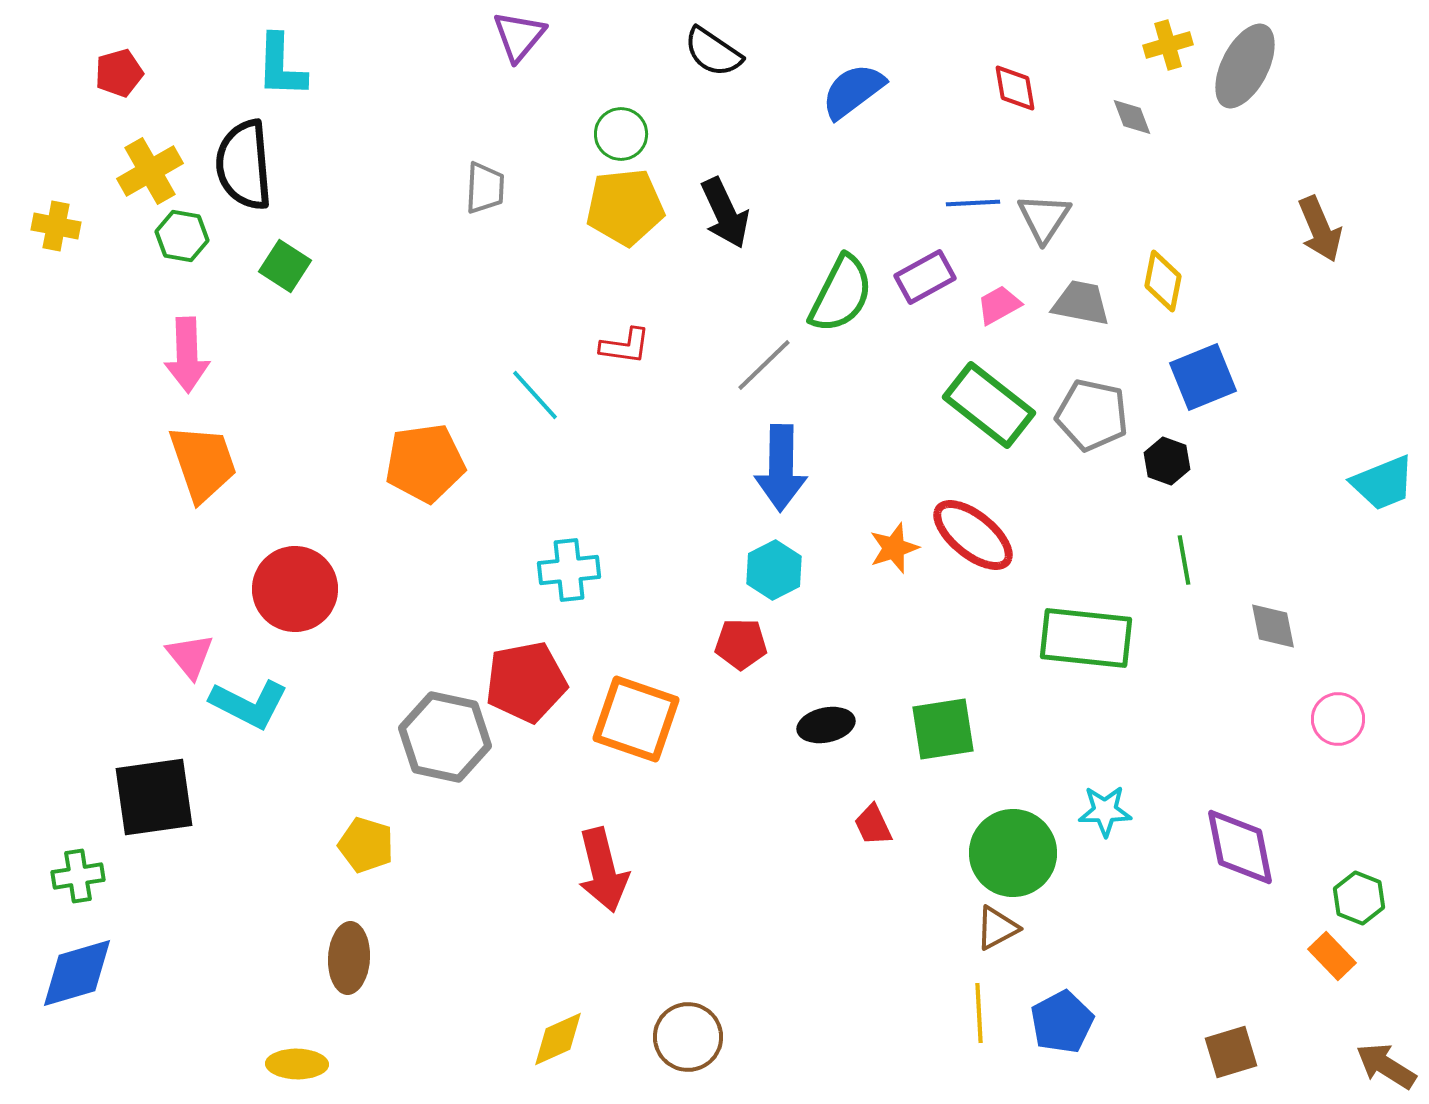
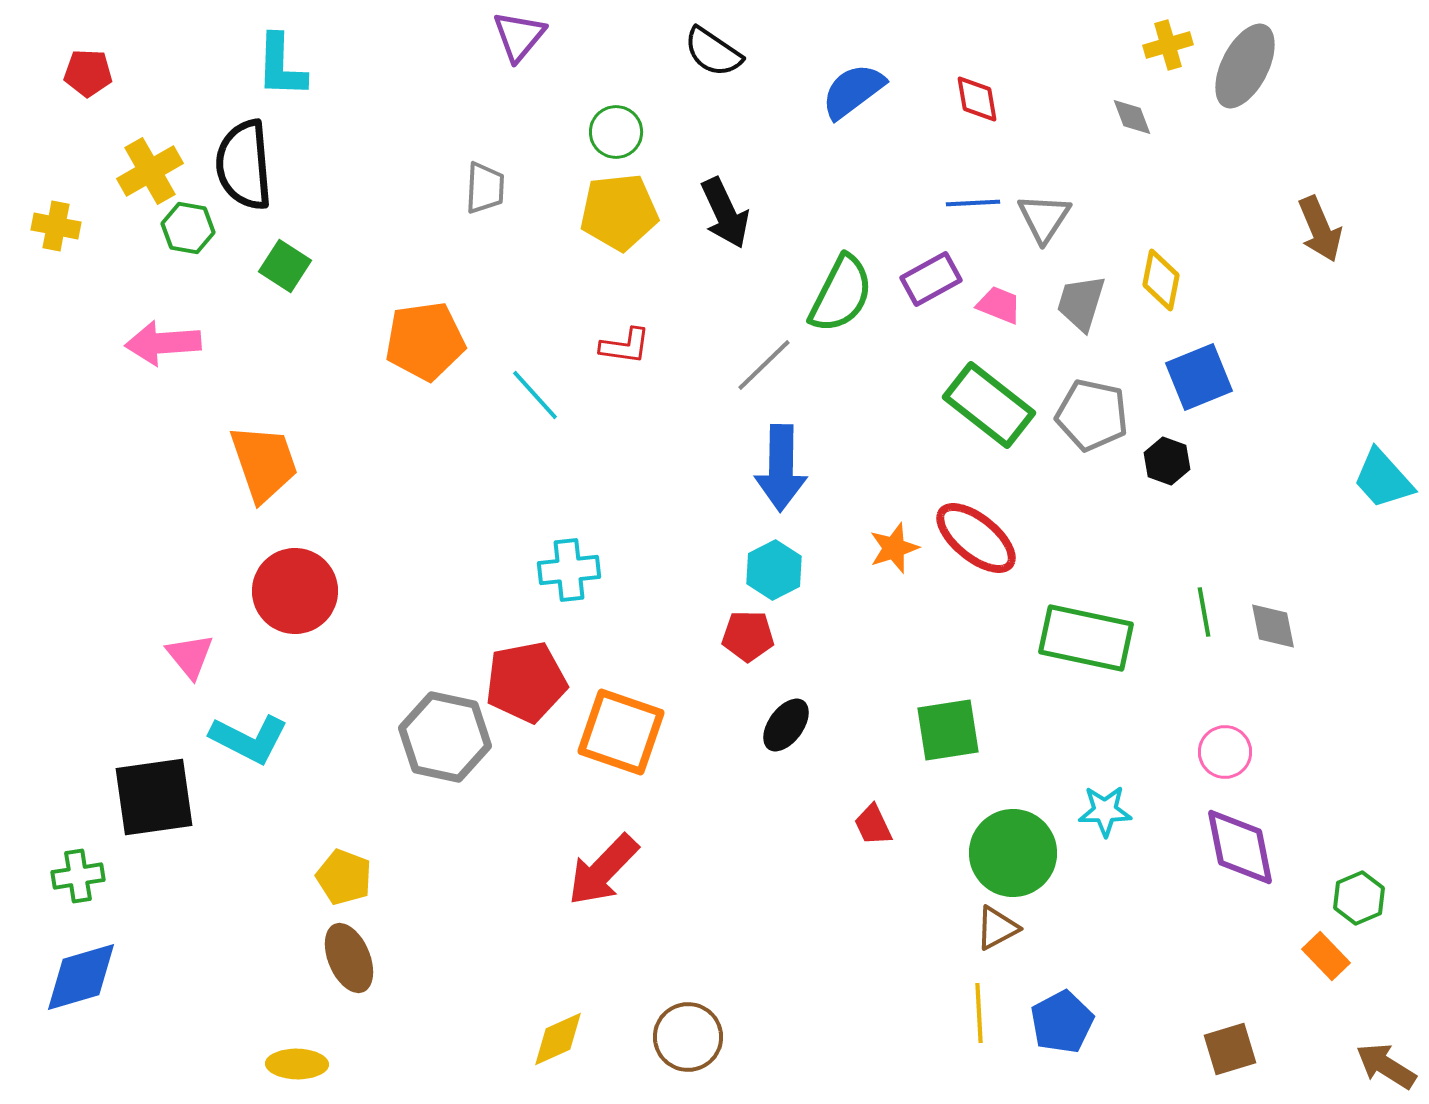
red pentagon at (119, 73): moved 31 px left; rotated 18 degrees clockwise
red diamond at (1015, 88): moved 38 px left, 11 px down
green circle at (621, 134): moved 5 px left, 2 px up
yellow pentagon at (625, 207): moved 6 px left, 5 px down
green hexagon at (182, 236): moved 6 px right, 8 px up
purple rectangle at (925, 277): moved 6 px right, 2 px down
yellow diamond at (1163, 281): moved 2 px left, 1 px up
gray trapezoid at (1081, 303): rotated 84 degrees counterclockwise
pink trapezoid at (999, 305): rotated 51 degrees clockwise
pink arrow at (187, 355): moved 24 px left, 12 px up; rotated 88 degrees clockwise
blue square at (1203, 377): moved 4 px left
orange trapezoid at (203, 463): moved 61 px right
orange pentagon at (425, 463): moved 122 px up
cyan trapezoid at (1383, 483): moved 4 px up; rotated 70 degrees clockwise
red ellipse at (973, 535): moved 3 px right, 3 px down
green line at (1184, 560): moved 20 px right, 52 px down
red circle at (295, 589): moved 2 px down
green rectangle at (1086, 638): rotated 6 degrees clockwise
red pentagon at (741, 644): moved 7 px right, 8 px up
cyan L-shape at (249, 704): moved 35 px down
orange square at (636, 719): moved 15 px left, 13 px down
pink circle at (1338, 719): moved 113 px left, 33 px down
black ellipse at (826, 725): moved 40 px left; rotated 42 degrees counterclockwise
green square at (943, 729): moved 5 px right, 1 px down
yellow pentagon at (366, 845): moved 22 px left, 32 px down; rotated 4 degrees clockwise
red arrow at (603, 870): rotated 58 degrees clockwise
green hexagon at (1359, 898): rotated 15 degrees clockwise
orange rectangle at (1332, 956): moved 6 px left
brown ellipse at (349, 958): rotated 26 degrees counterclockwise
blue diamond at (77, 973): moved 4 px right, 4 px down
brown square at (1231, 1052): moved 1 px left, 3 px up
